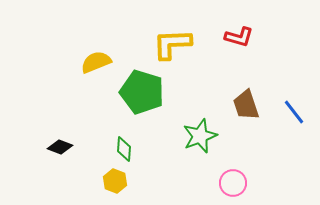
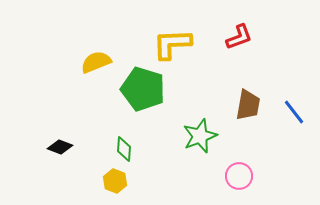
red L-shape: rotated 36 degrees counterclockwise
green pentagon: moved 1 px right, 3 px up
brown trapezoid: moved 2 px right; rotated 152 degrees counterclockwise
pink circle: moved 6 px right, 7 px up
